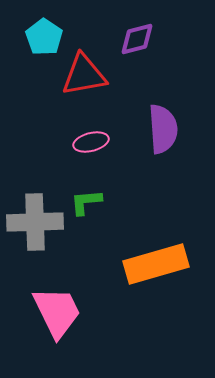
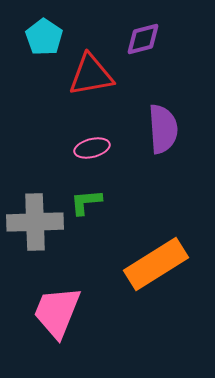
purple diamond: moved 6 px right
red triangle: moved 7 px right
pink ellipse: moved 1 px right, 6 px down
orange rectangle: rotated 16 degrees counterclockwise
pink trapezoid: rotated 132 degrees counterclockwise
